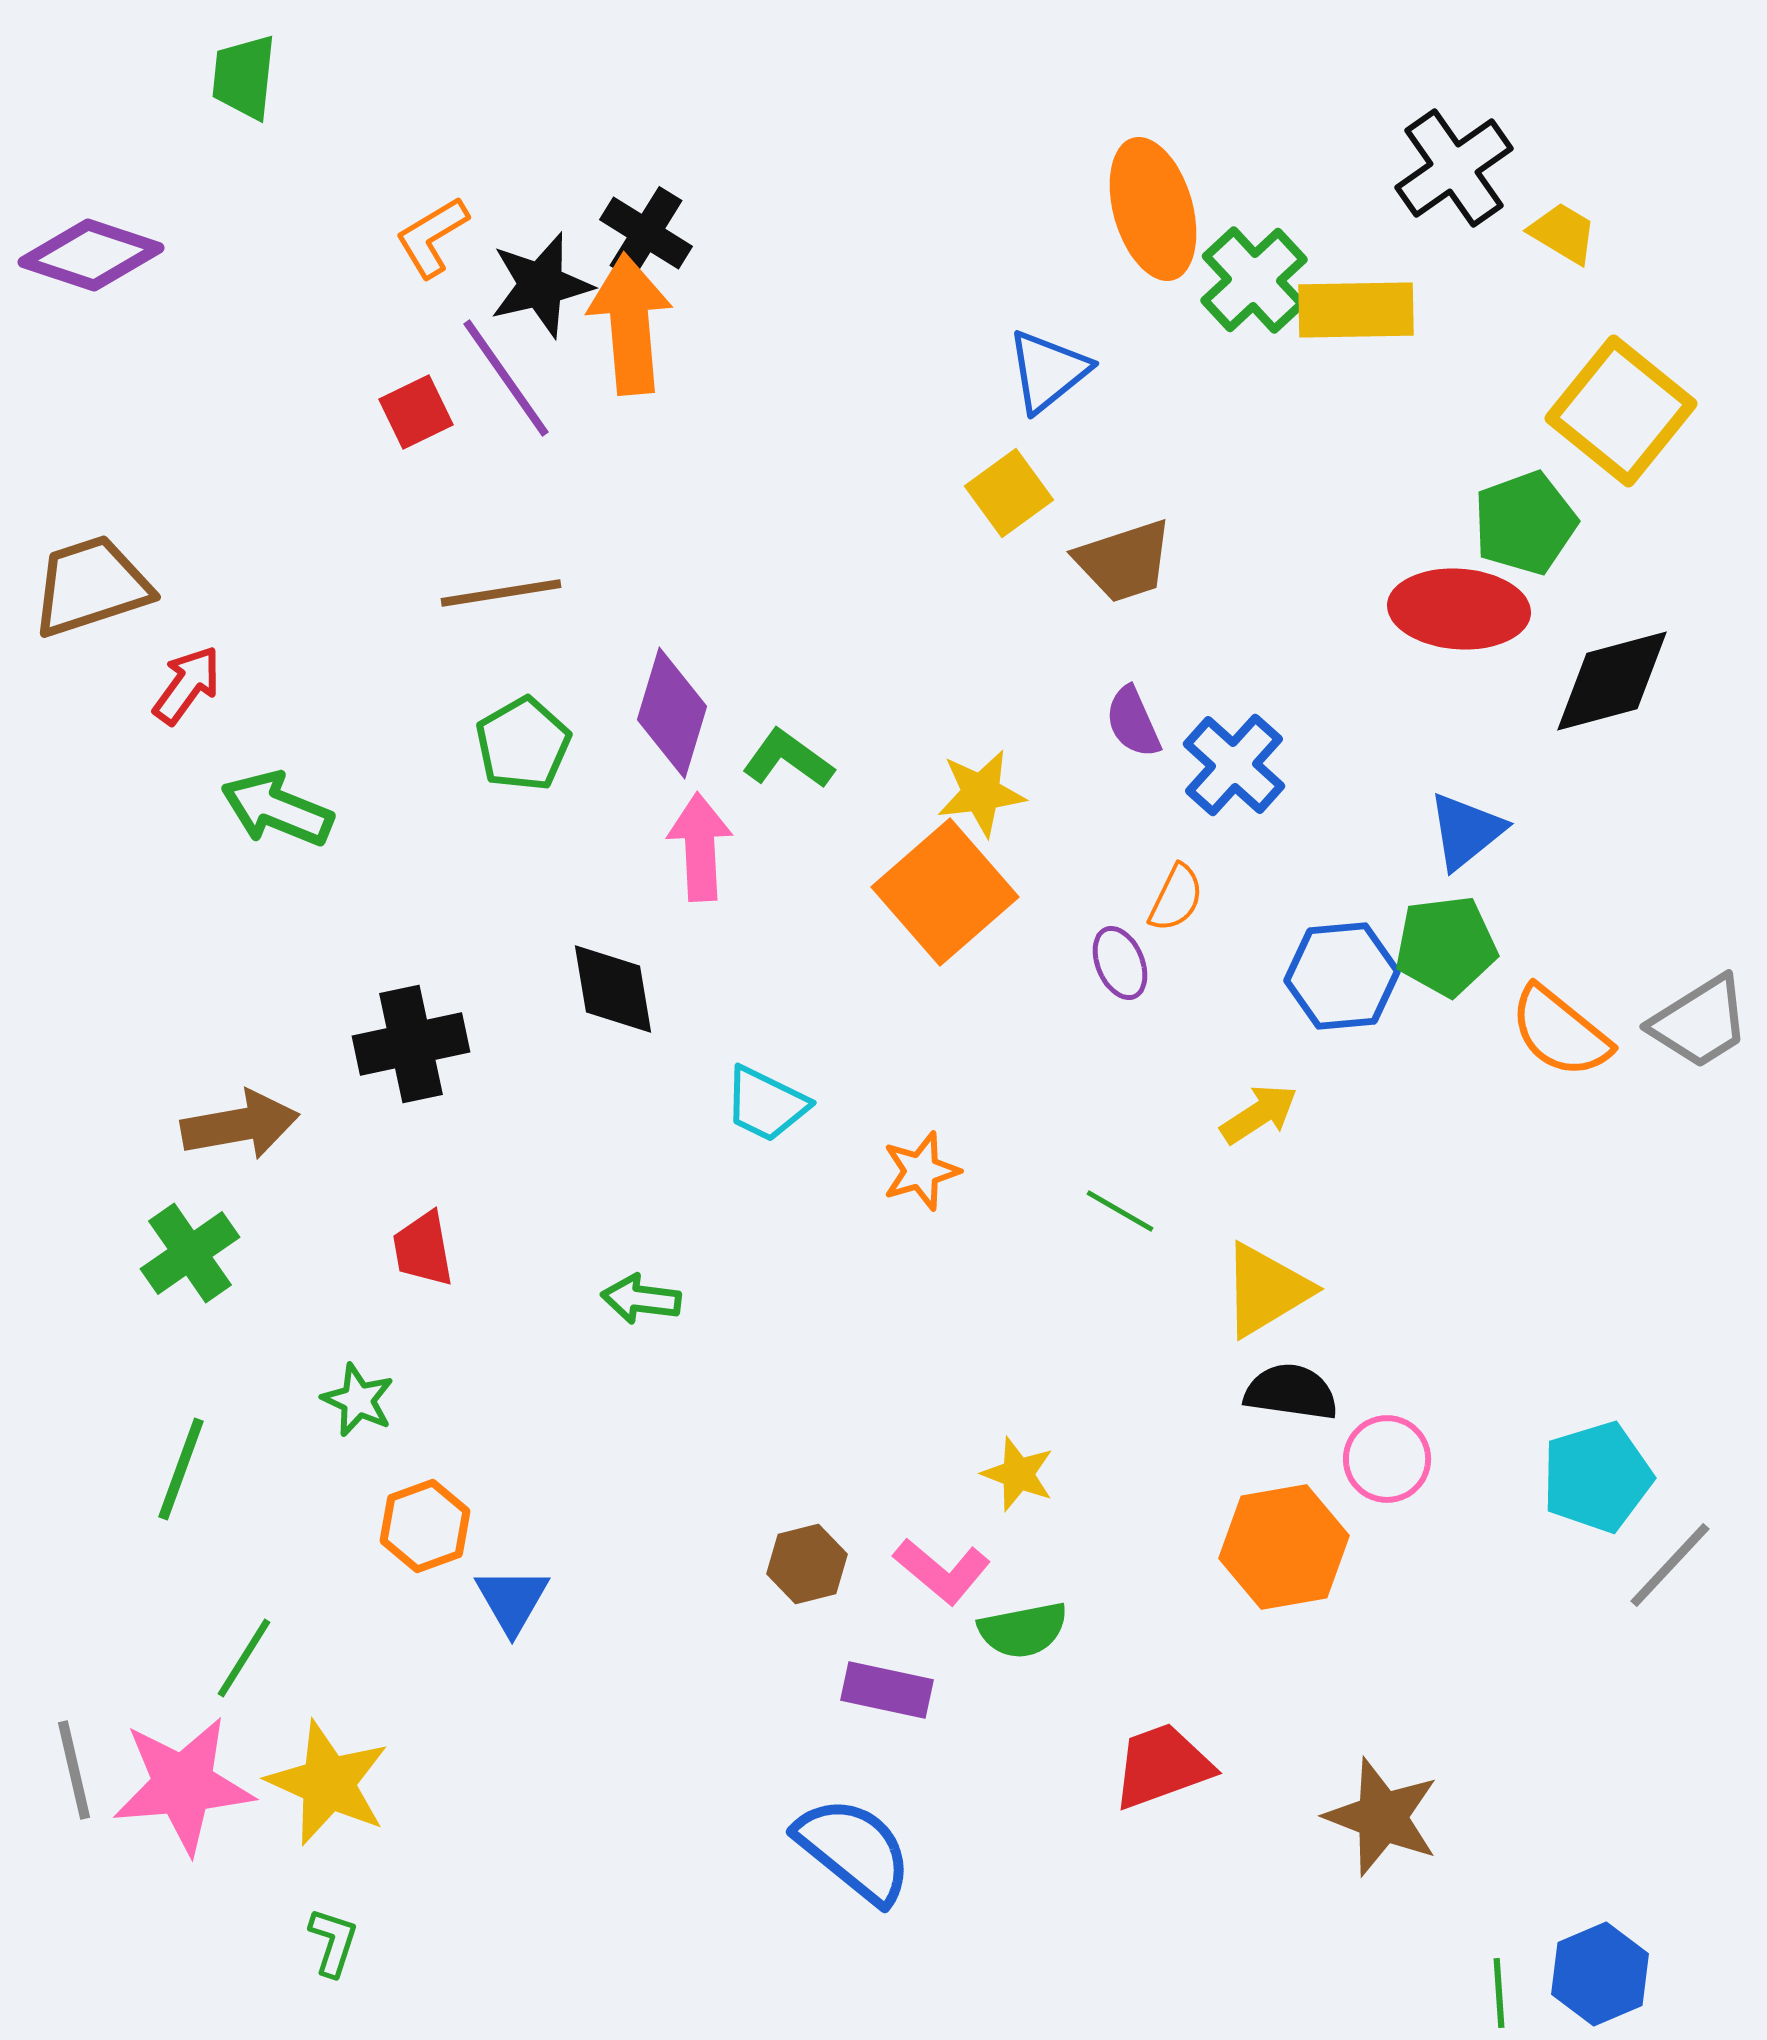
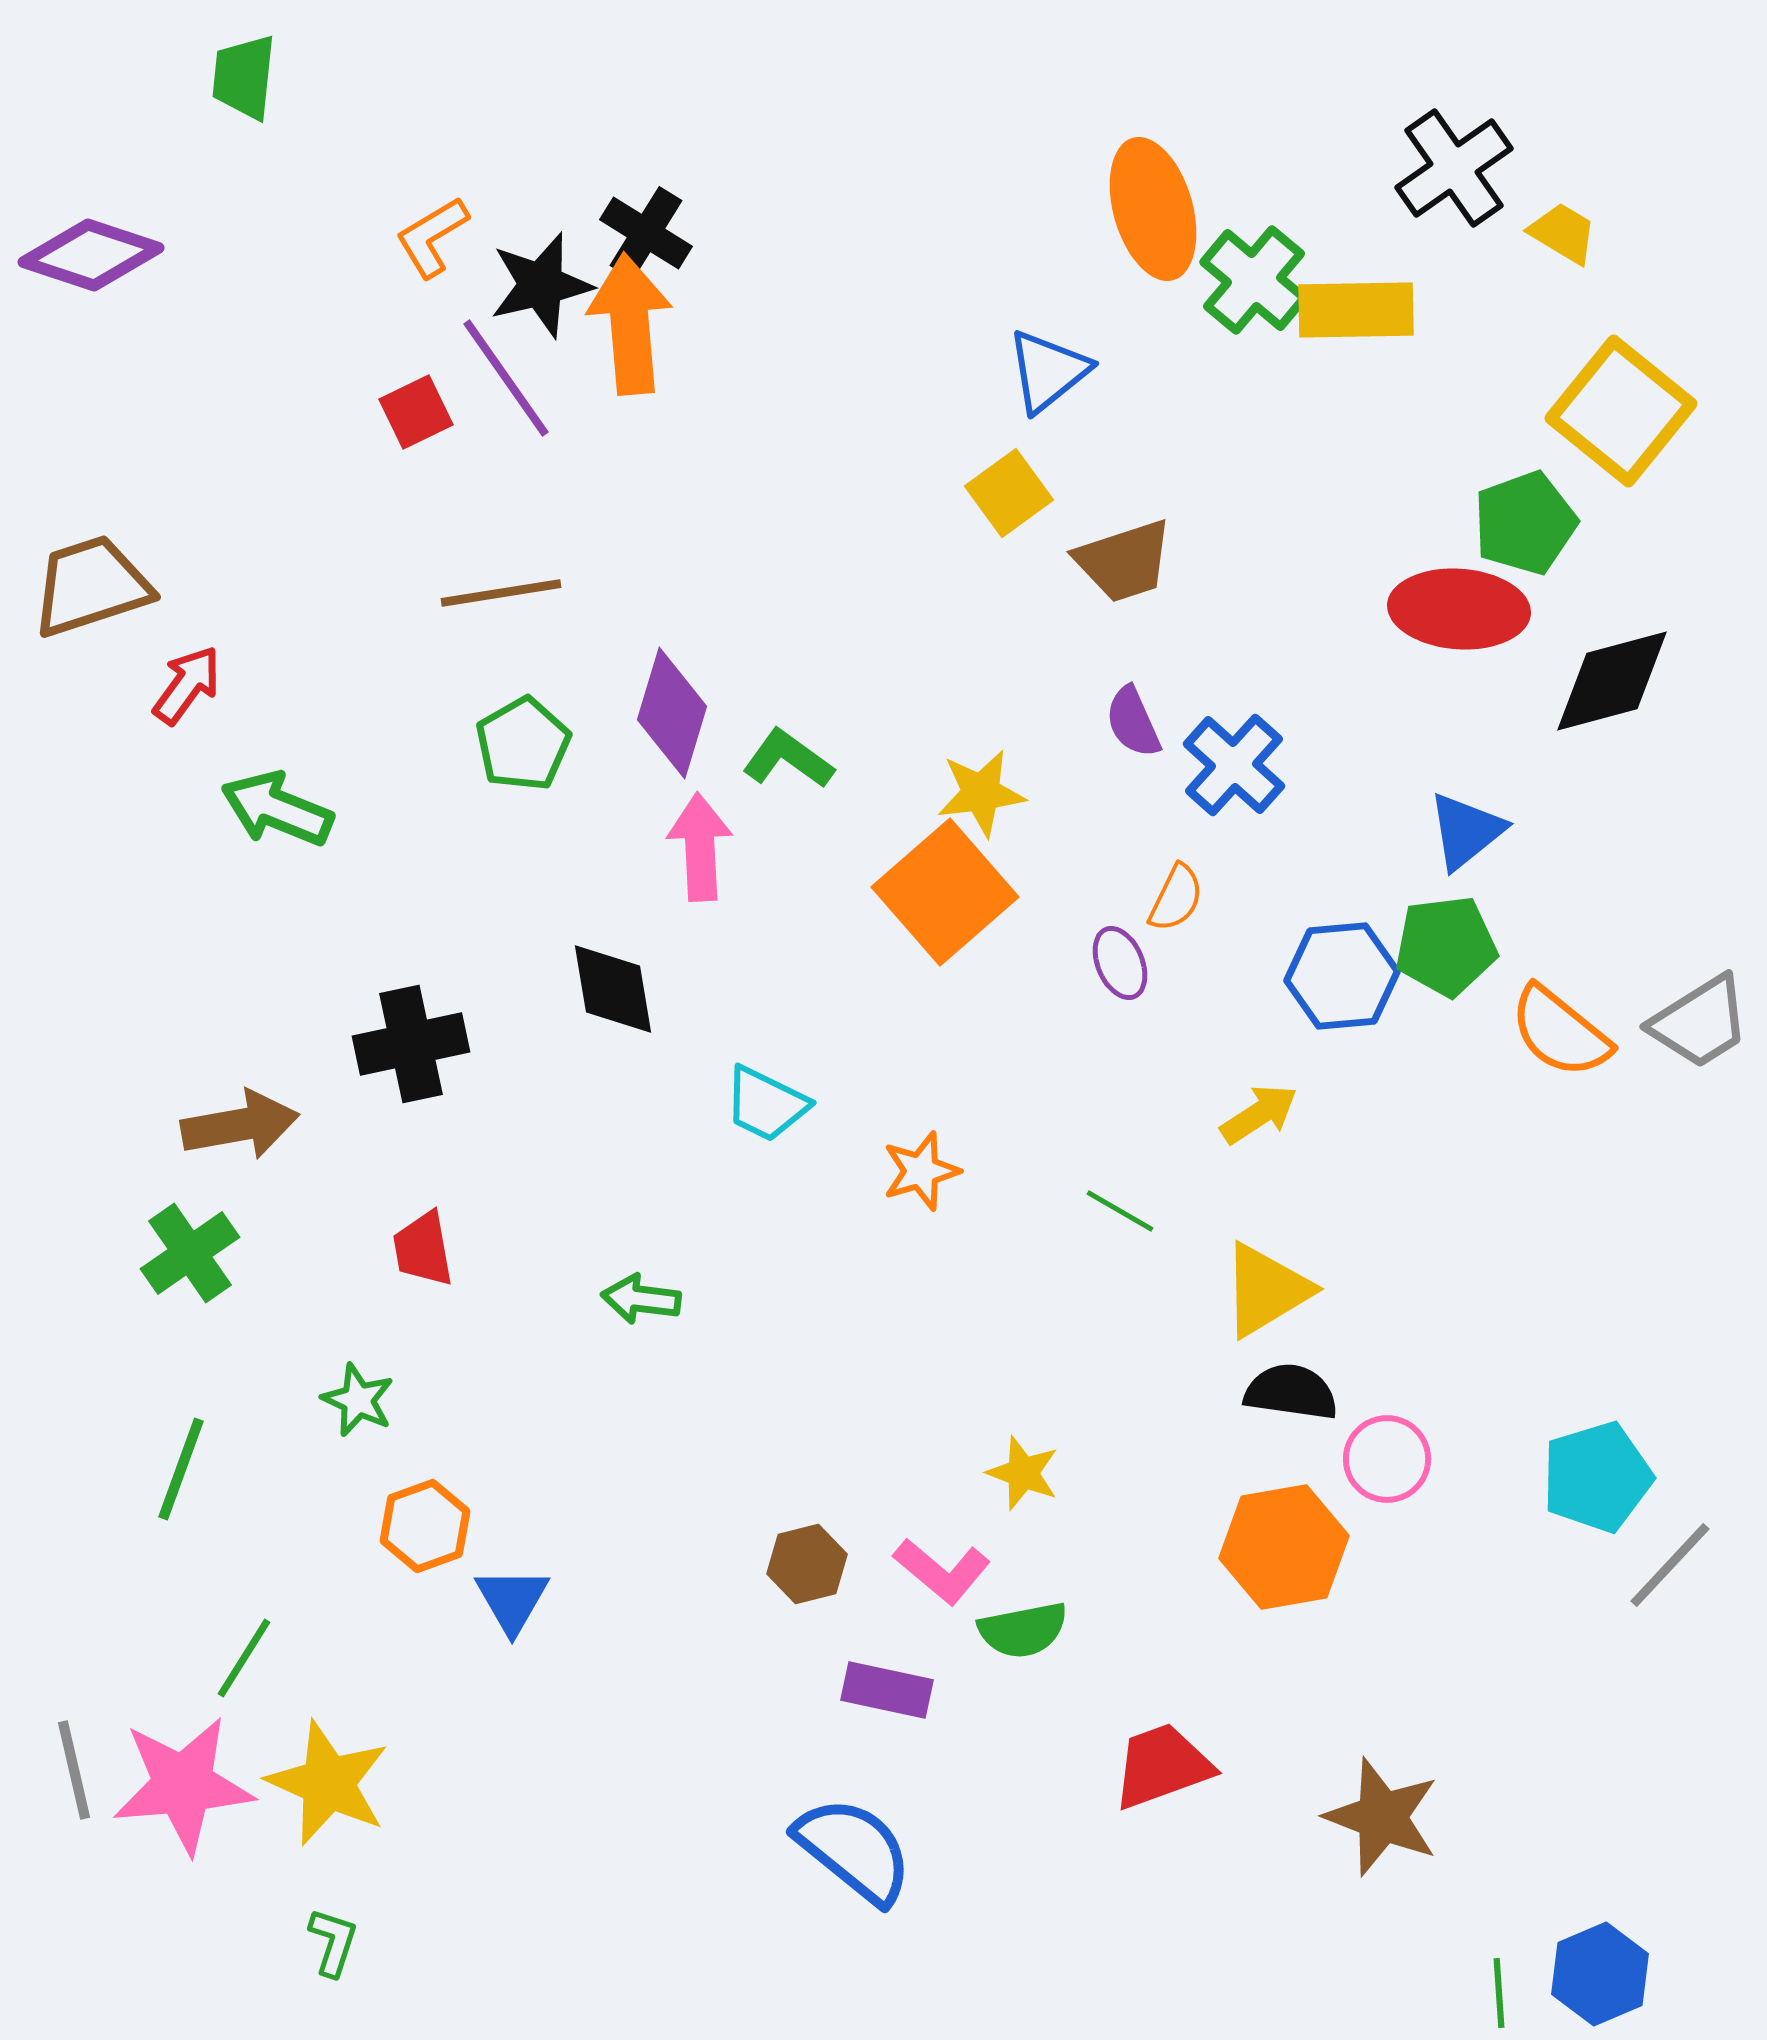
green cross at (1254, 280): rotated 7 degrees counterclockwise
yellow star at (1018, 1474): moved 5 px right, 1 px up
